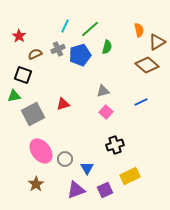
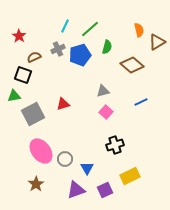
brown semicircle: moved 1 px left, 3 px down
brown diamond: moved 15 px left
